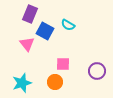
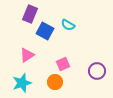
pink triangle: moved 11 px down; rotated 35 degrees clockwise
pink square: rotated 24 degrees counterclockwise
